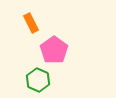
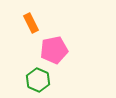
pink pentagon: rotated 24 degrees clockwise
